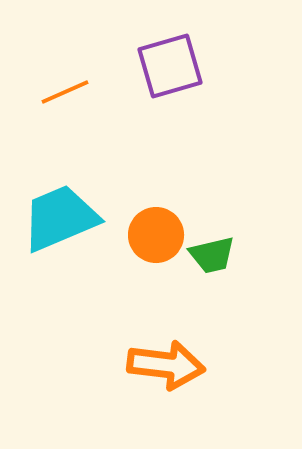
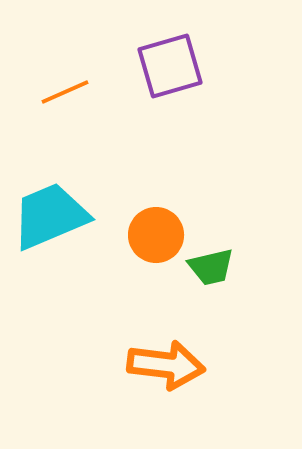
cyan trapezoid: moved 10 px left, 2 px up
green trapezoid: moved 1 px left, 12 px down
